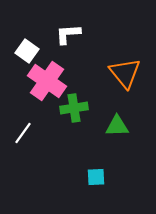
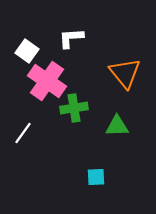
white L-shape: moved 3 px right, 4 px down
